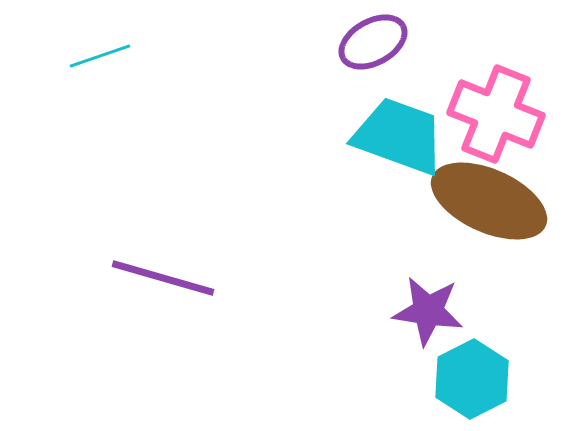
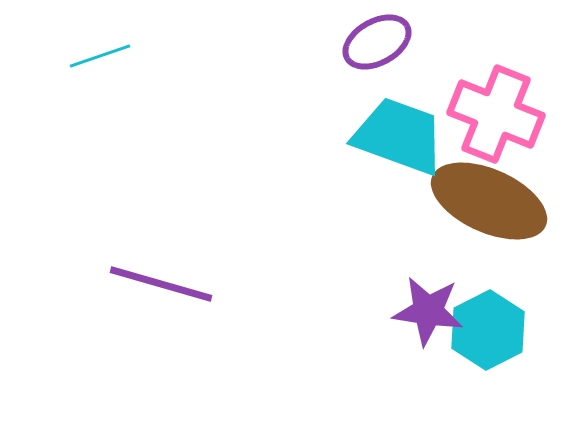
purple ellipse: moved 4 px right
purple line: moved 2 px left, 6 px down
cyan hexagon: moved 16 px right, 49 px up
